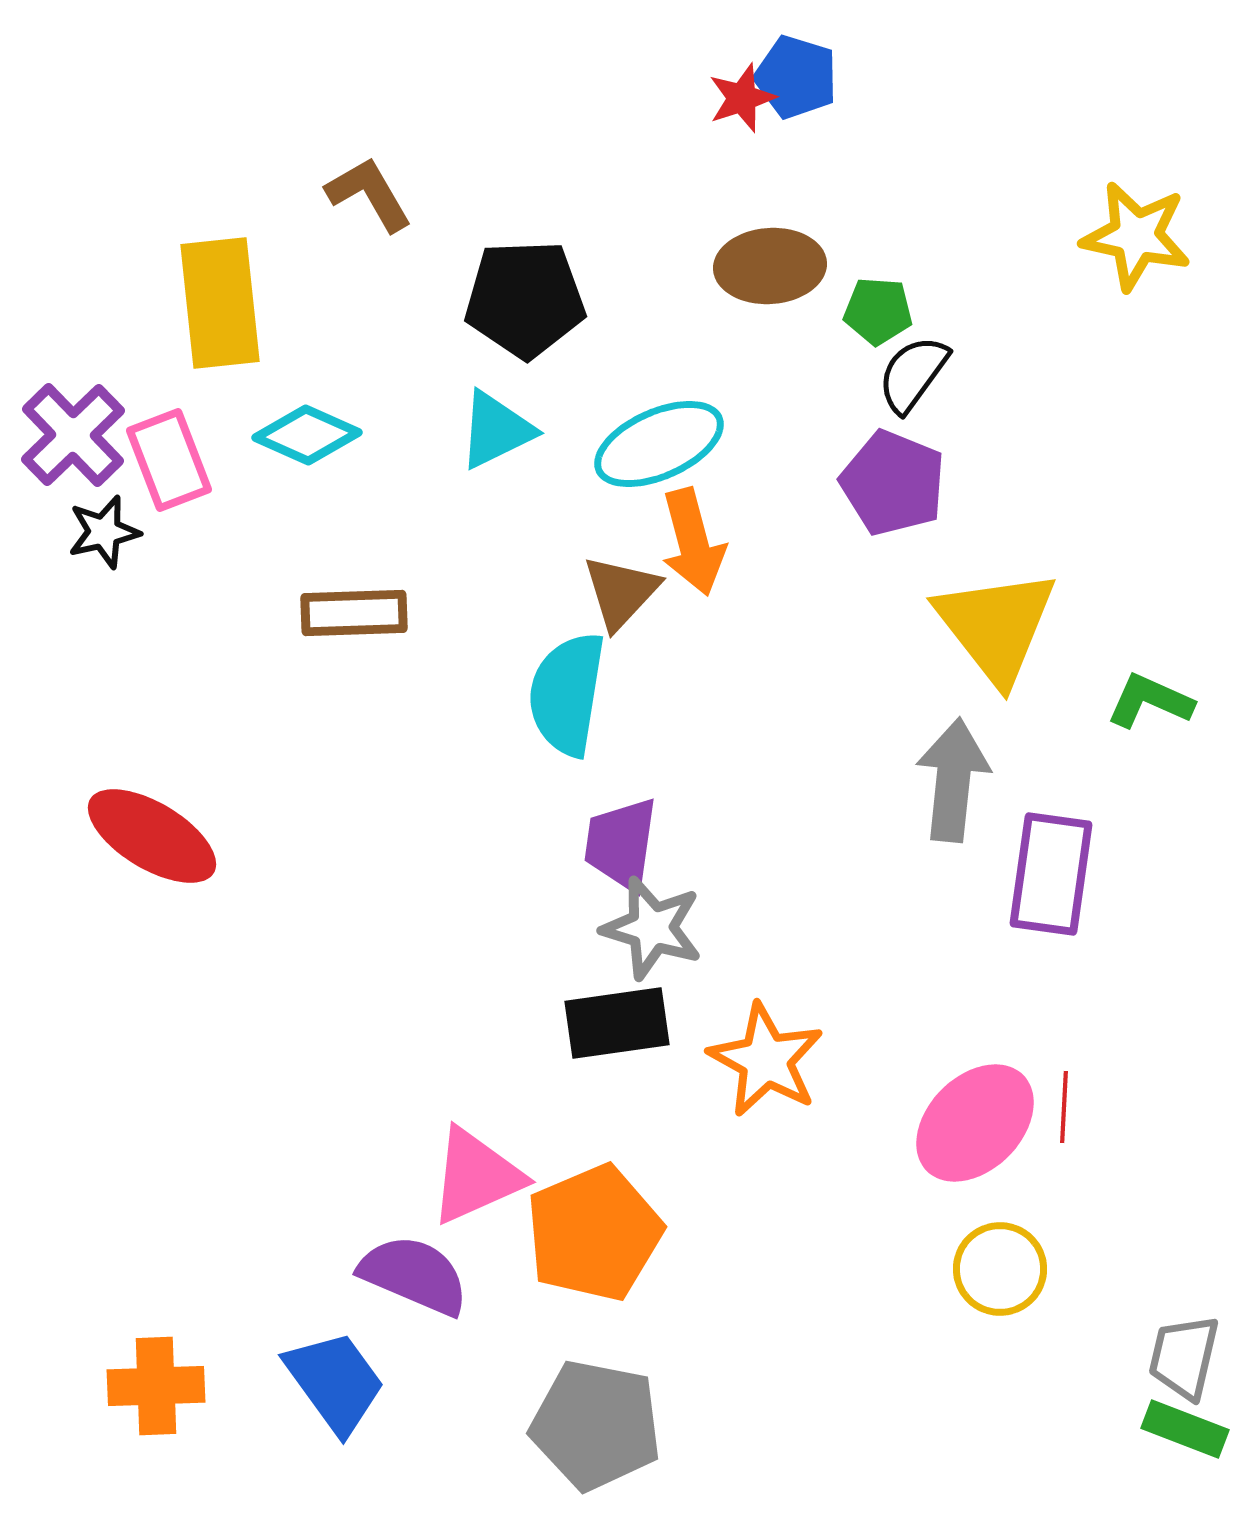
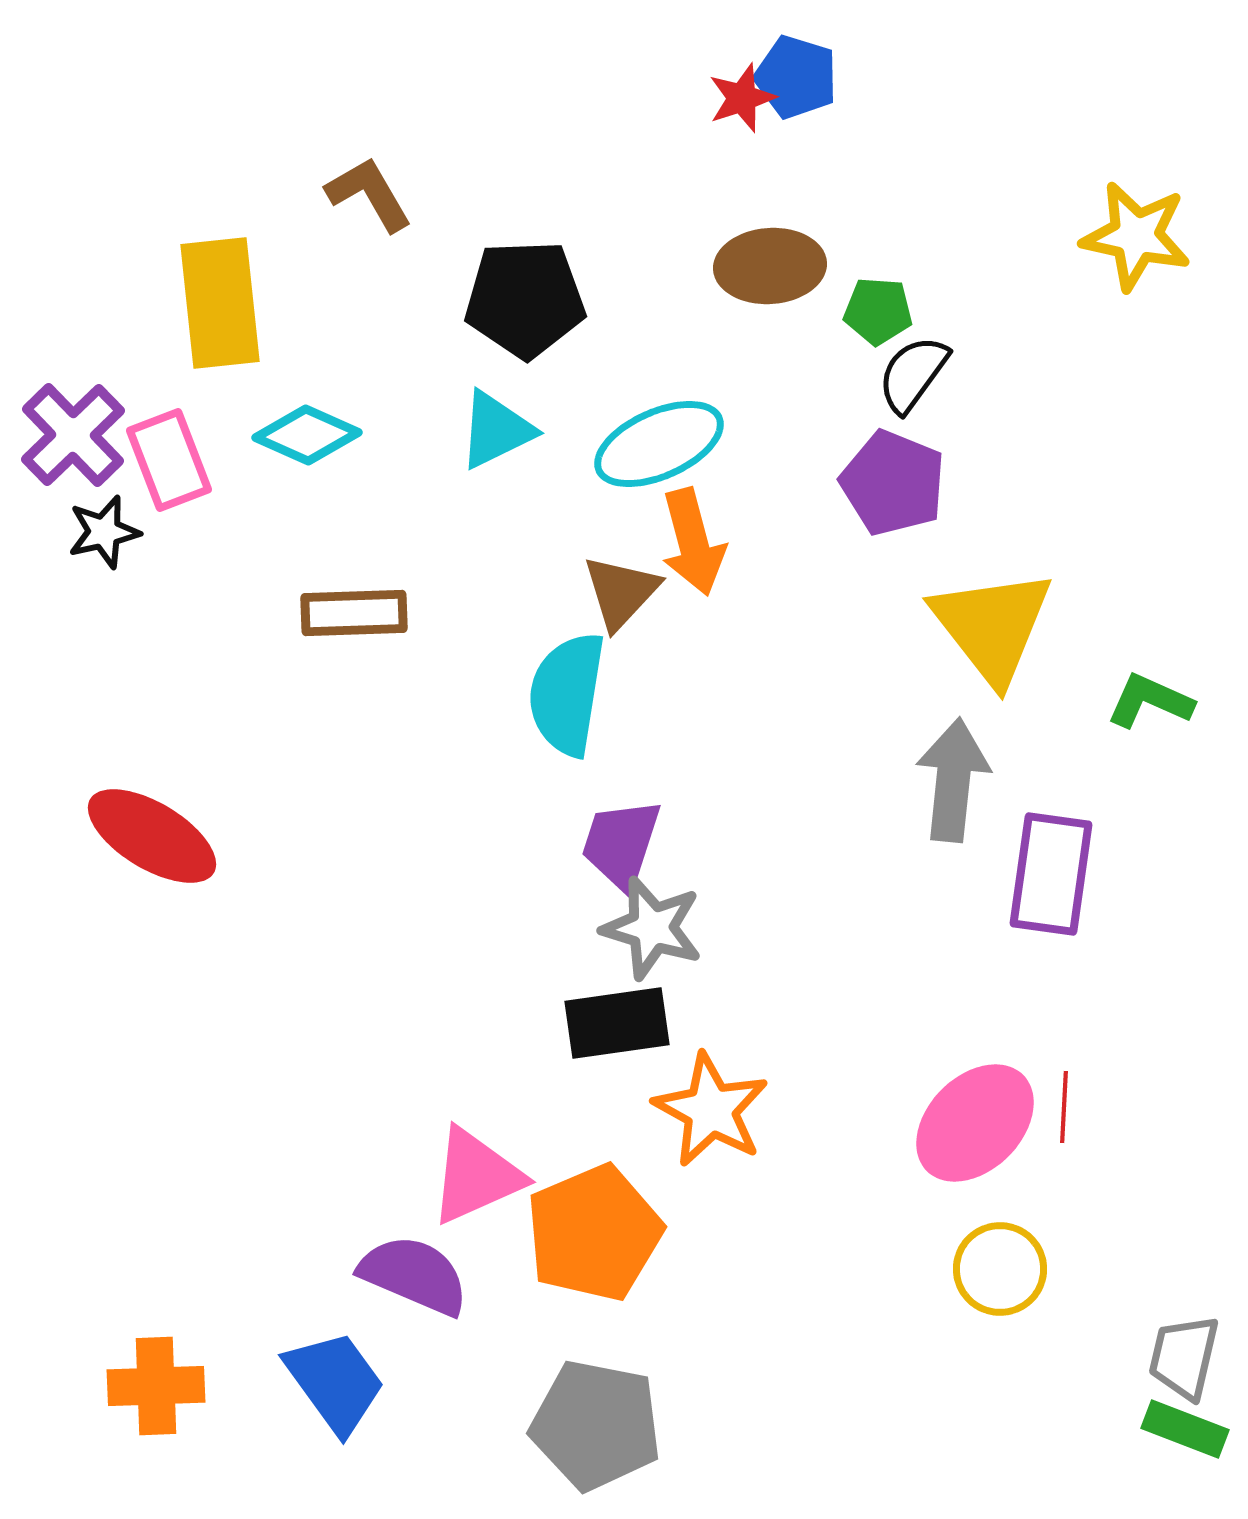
yellow triangle: moved 4 px left
purple trapezoid: rotated 10 degrees clockwise
orange star: moved 55 px left, 50 px down
